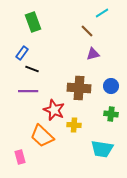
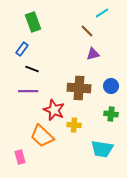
blue rectangle: moved 4 px up
